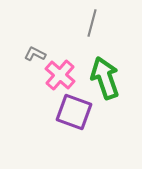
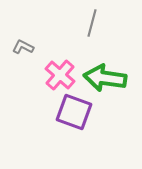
gray L-shape: moved 12 px left, 7 px up
green arrow: rotated 63 degrees counterclockwise
